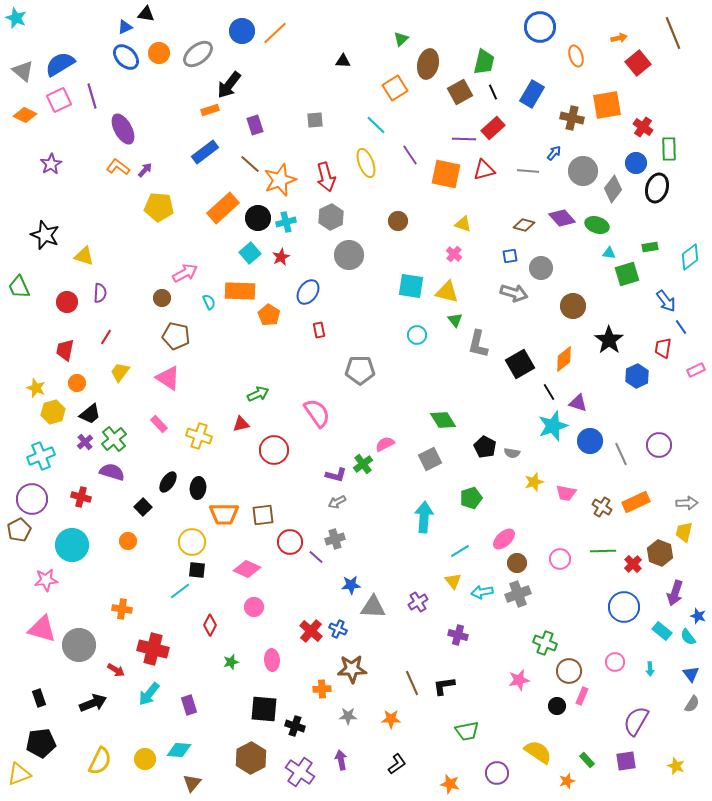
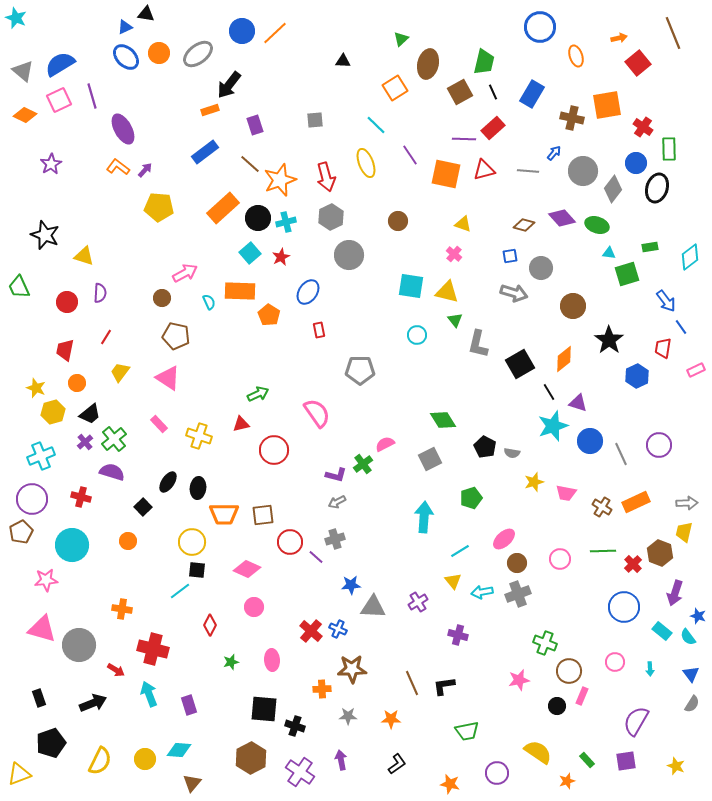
brown pentagon at (19, 530): moved 2 px right, 2 px down
cyan arrow at (149, 694): rotated 120 degrees clockwise
black pentagon at (41, 743): moved 10 px right; rotated 12 degrees counterclockwise
